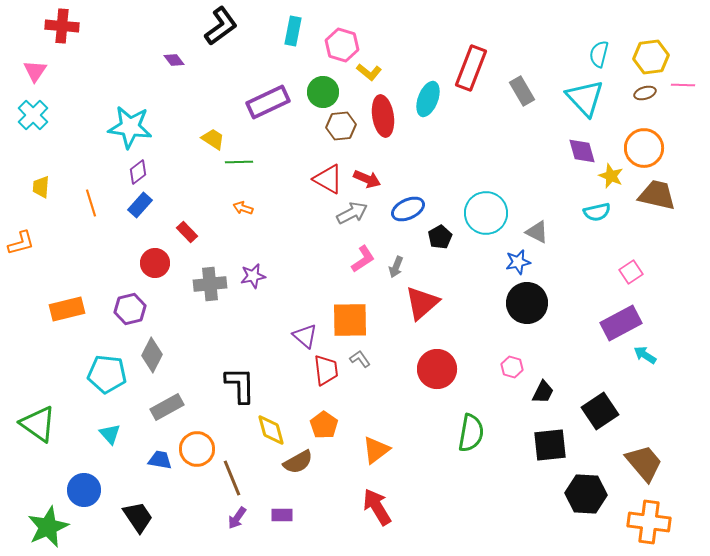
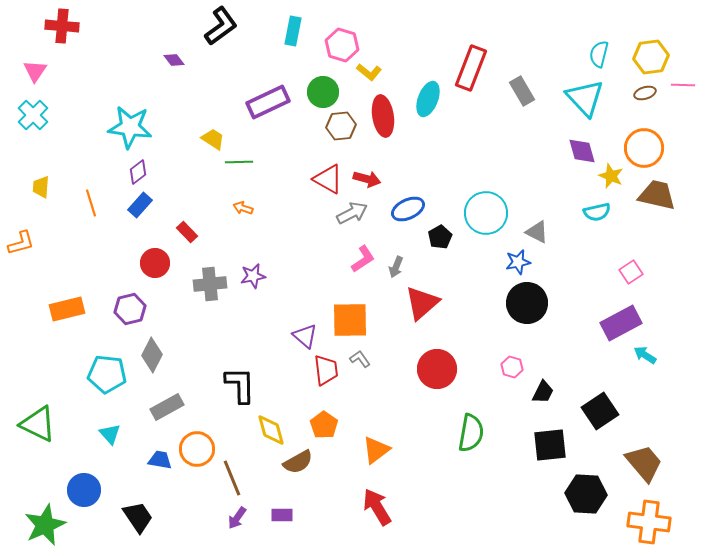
red arrow at (367, 179): rotated 8 degrees counterclockwise
green triangle at (38, 424): rotated 9 degrees counterclockwise
green star at (48, 527): moved 3 px left, 2 px up
